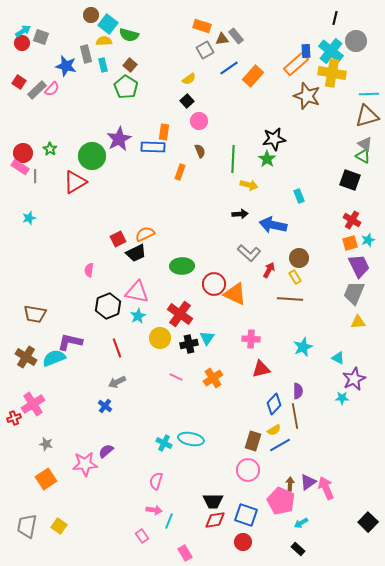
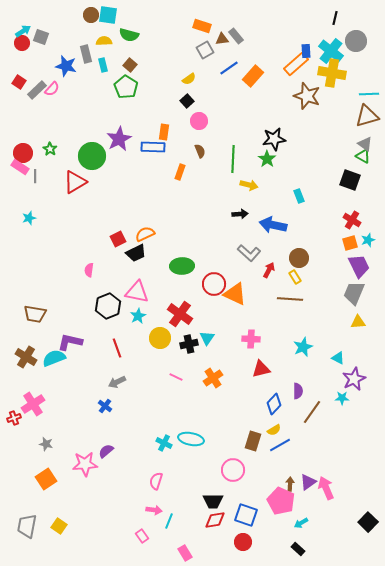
cyan square at (108, 24): moved 9 px up; rotated 30 degrees counterclockwise
brown line at (295, 416): moved 17 px right, 4 px up; rotated 45 degrees clockwise
pink circle at (248, 470): moved 15 px left
